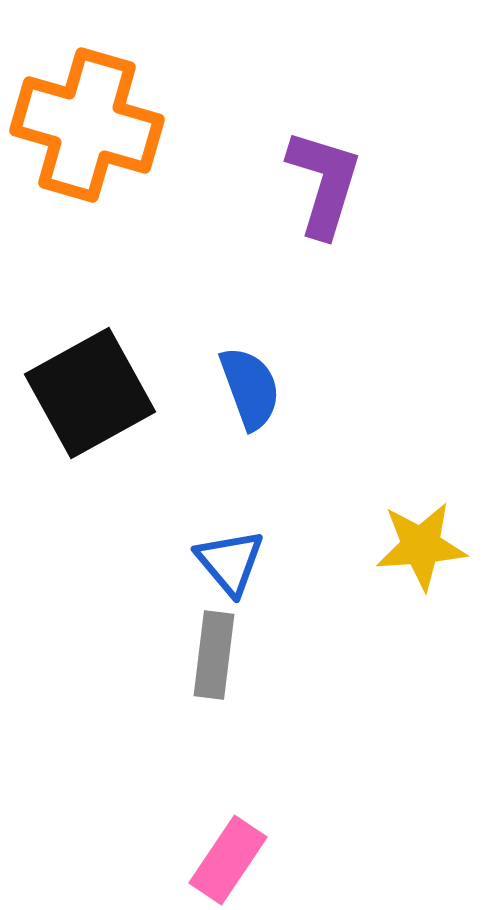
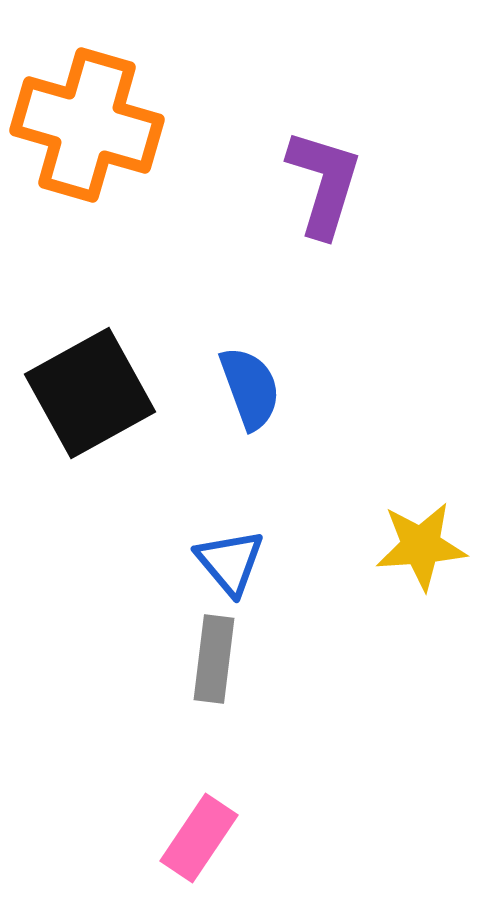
gray rectangle: moved 4 px down
pink rectangle: moved 29 px left, 22 px up
